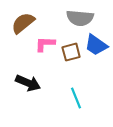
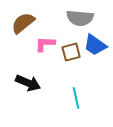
blue trapezoid: moved 1 px left
cyan line: rotated 10 degrees clockwise
